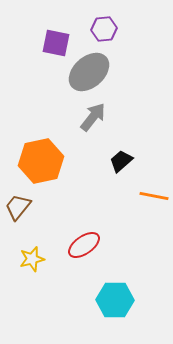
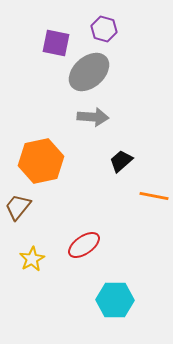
purple hexagon: rotated 20 degrees clockwise
gray arrow: rotated 56 degrees clockwise
yellow star: rotated 15 degrees counterclockwise
